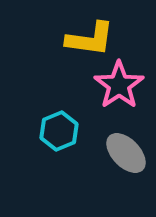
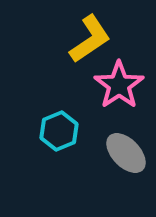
yellow L-shape: rotated 42 degrees counterclockwise
